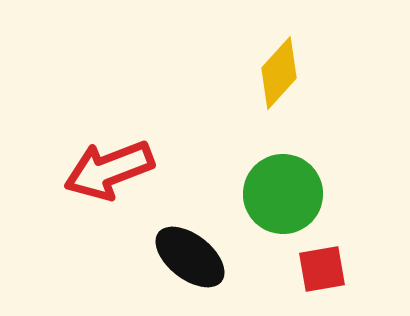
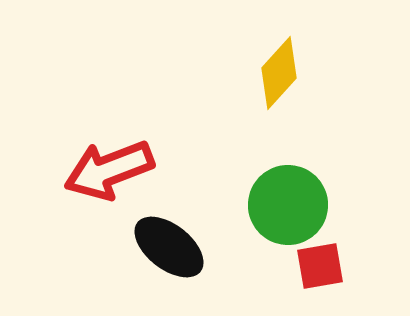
green circle: moved 5 px right, 11 px down
black ellipse: moved 21 px left, 10 px up
red square: moved 2 px left, 3 px up
